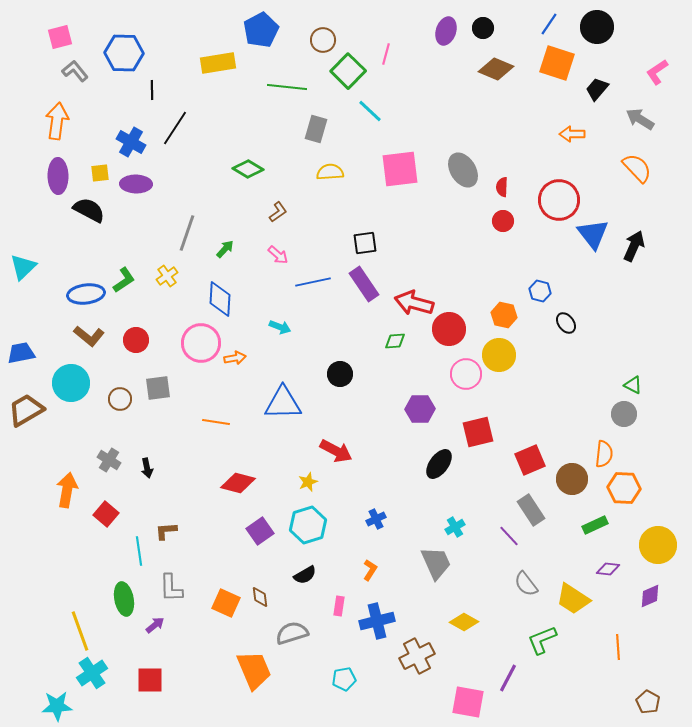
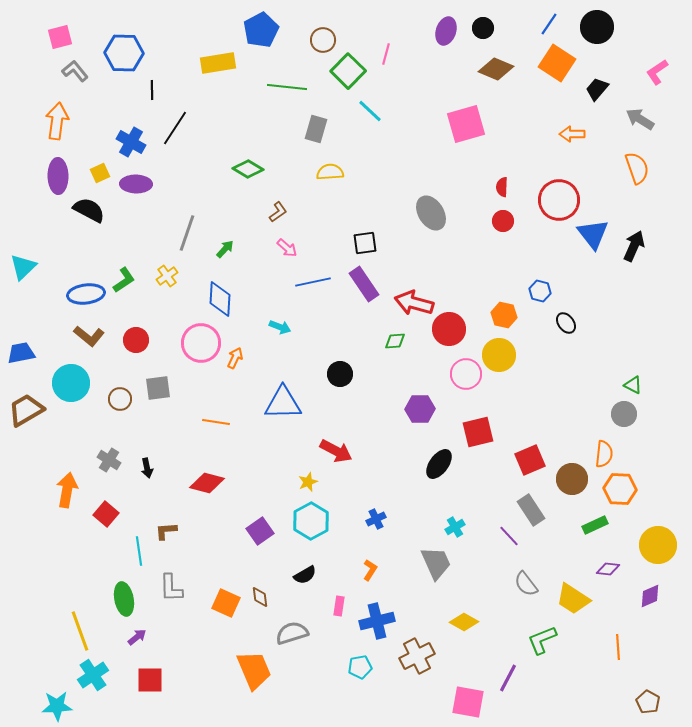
orange square at (557, 63): rotated 15 degrees clockwise
orange semicircle at (637, 168): rotated 24 degrees clockwise
pink square at (400, 169): moved 66 px right, 45 px up; rotated 9 degrees counterclockwise
gray ellipse at (463, 170): moved 32 px left, 43 px down
yellow square at (100, 173): rotated 18 degrees counterclockwise
pink arrow at (278, 255): moved 9 px right, 7 px up
orange arrow at (235, 358): rotated 55 degrees counterclockwise
red diamond at (238, 483): moved 31 px left
orange hexagon at (624, 488): moved 4 px left, 1 px down
cyan hexagon at (308, 525): moved 3 px right, 4 px up; rotated 12 degrees counterclockwise
purple arrow at (155, 625): moved 18 px left, 12 px down
cyan cross at (92, 673): moved 1 px right, 2 px down
cyan pentagon at (344, 679): moved 16 px right, 12 px up
